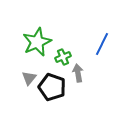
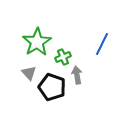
green star: rotated 8 degrees counterclockwise
gray arrow: moved 1 px left, 2 px down
gray triangle: moved 5 px up; rotated 21 degrees counterclockwise
